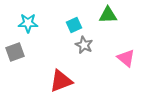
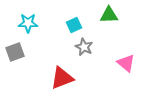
green triangle: moved 1 px right
gray star: moved 2 px down
pink triangle: moved 5 px down
red triangle: moved 1 px right, 3 px up
